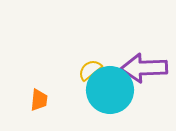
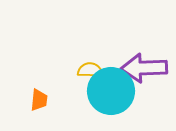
yellow semicircle: rotated 40 degrees clockwise
cyan circle: moved 1 px right, 1 px down
